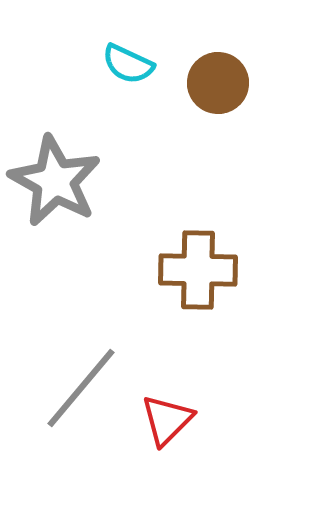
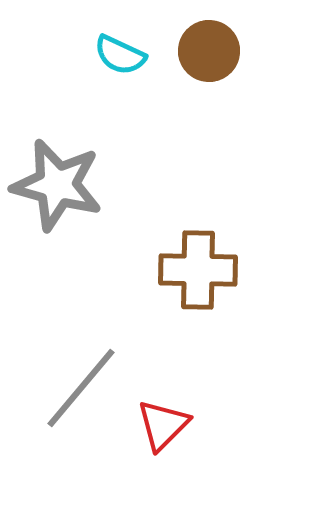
cyan semicircle: moved 8 px left, 9 px up
brown circle: moved 9 px left, 32 px up
gray star: moved 2 px right, 4 px down; rotated 14 degrees counterclockwise
red triangle: moved 4 px left, 5 px down
